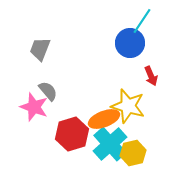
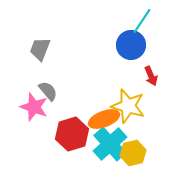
blue circle: moved 1 px right, 2 px down
